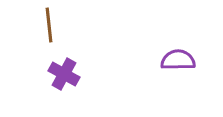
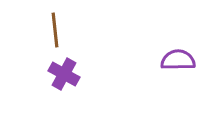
brown line: moved 6 px right, 5 px down
